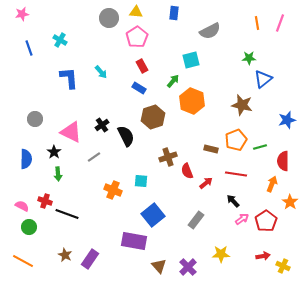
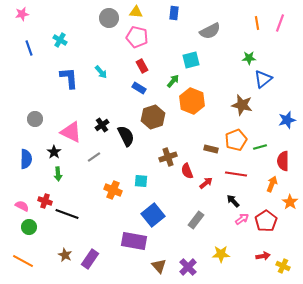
pink pentagon at (137, 37): rotated 25 degrees counterclockwise
